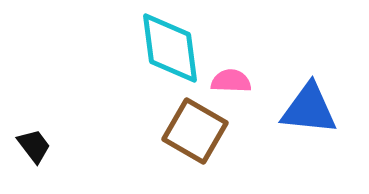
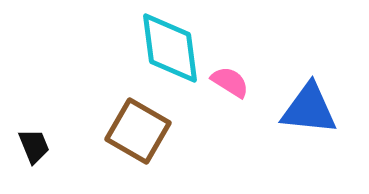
pink semicircle: moved 1 px left, 1 px down; rotated 30 degrees clockwise
brown square: moved 57 px left
black trapezoid: rotated 15 degrees clockwise
